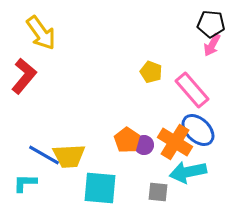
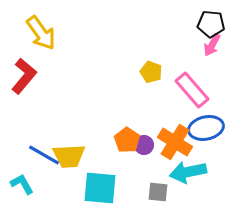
blue ellipse: moved 8 px right, 2 px up; rotated 56 degrees counterclockwise
cyan L-shape: moved 3 px left, 1 px down; rotated 60 degrees clockwise
